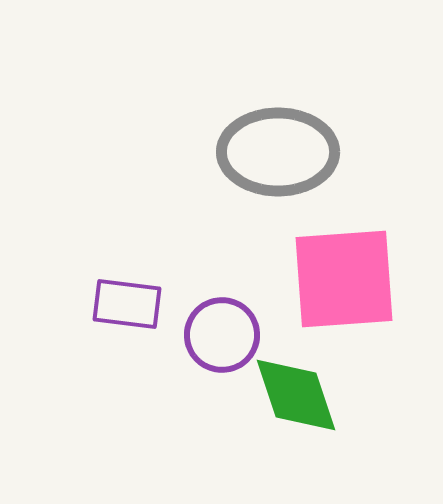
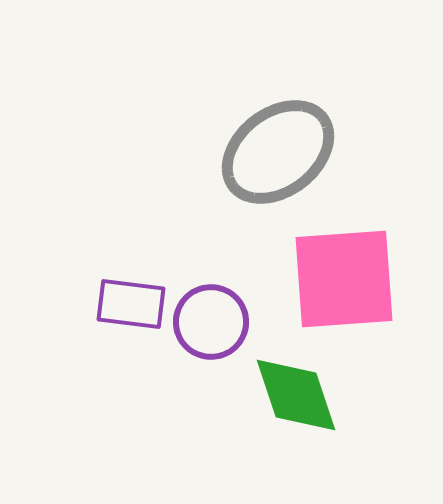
gray ellipse: rotated 38 degrees counterclockwise
purple rectangle: moved 4 px right
purple circle: moved 11 px left, 13 px up
